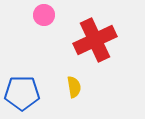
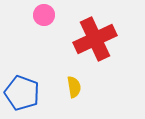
red cross: moved 1 px up
blue pentagon: rotated 20 degrees clockwise
